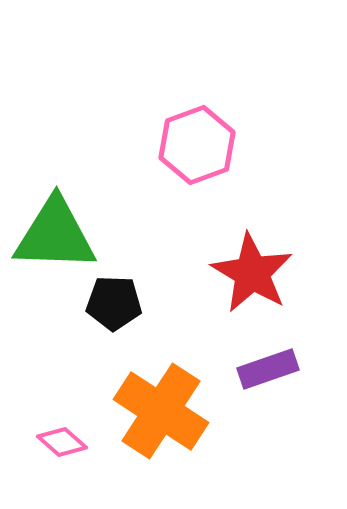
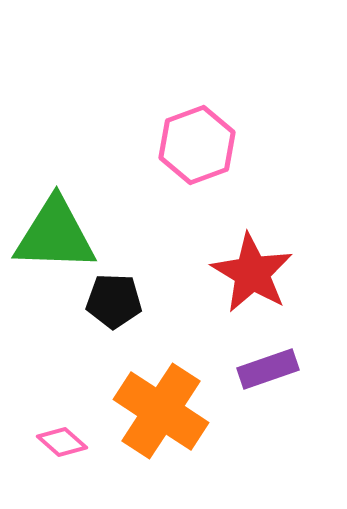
black pentagon: moved 2 px up
